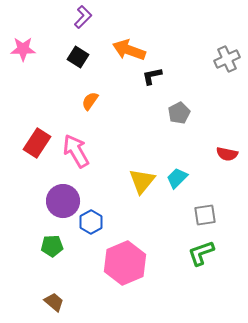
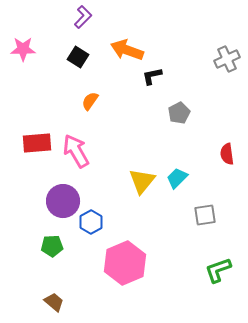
orange arrow: moved 2 px left
red rectangle: rotated 52 degrees clockwise
red semicircle: rotated 70 degrees clockwise
green L-shape: moved 17 px right, 17 px down
